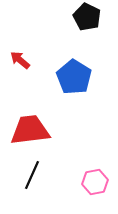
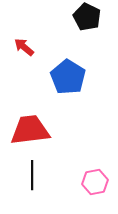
red arrow: moved 4 px right, 13 px up
blue pentagon: moved 6 px left
black line: rotated 24 degrees counterclockwise
